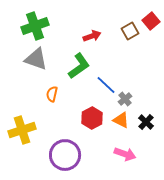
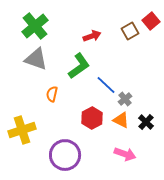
green cross: rotated 20 degrees counterclockwise
